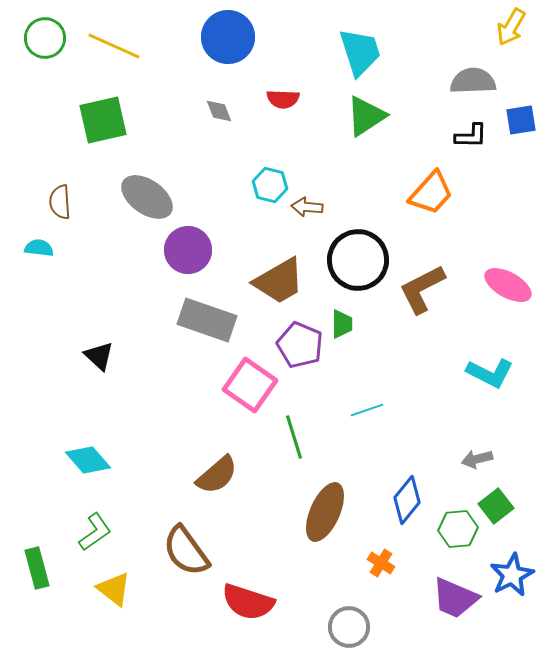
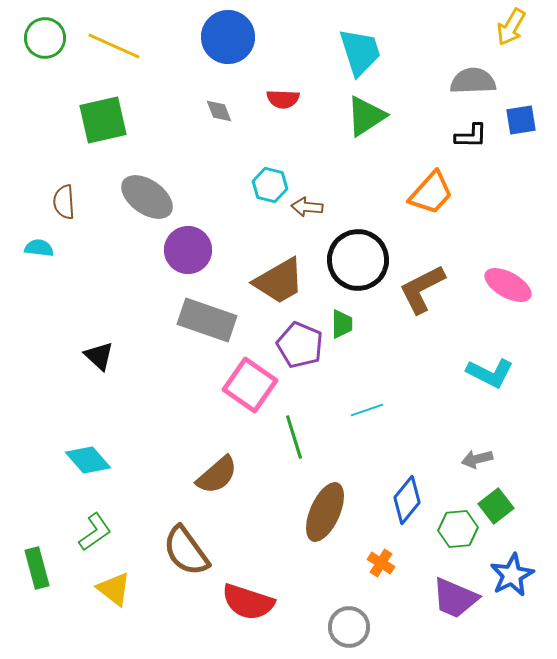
brown semicircle at (60, 202): moved 4 px right
